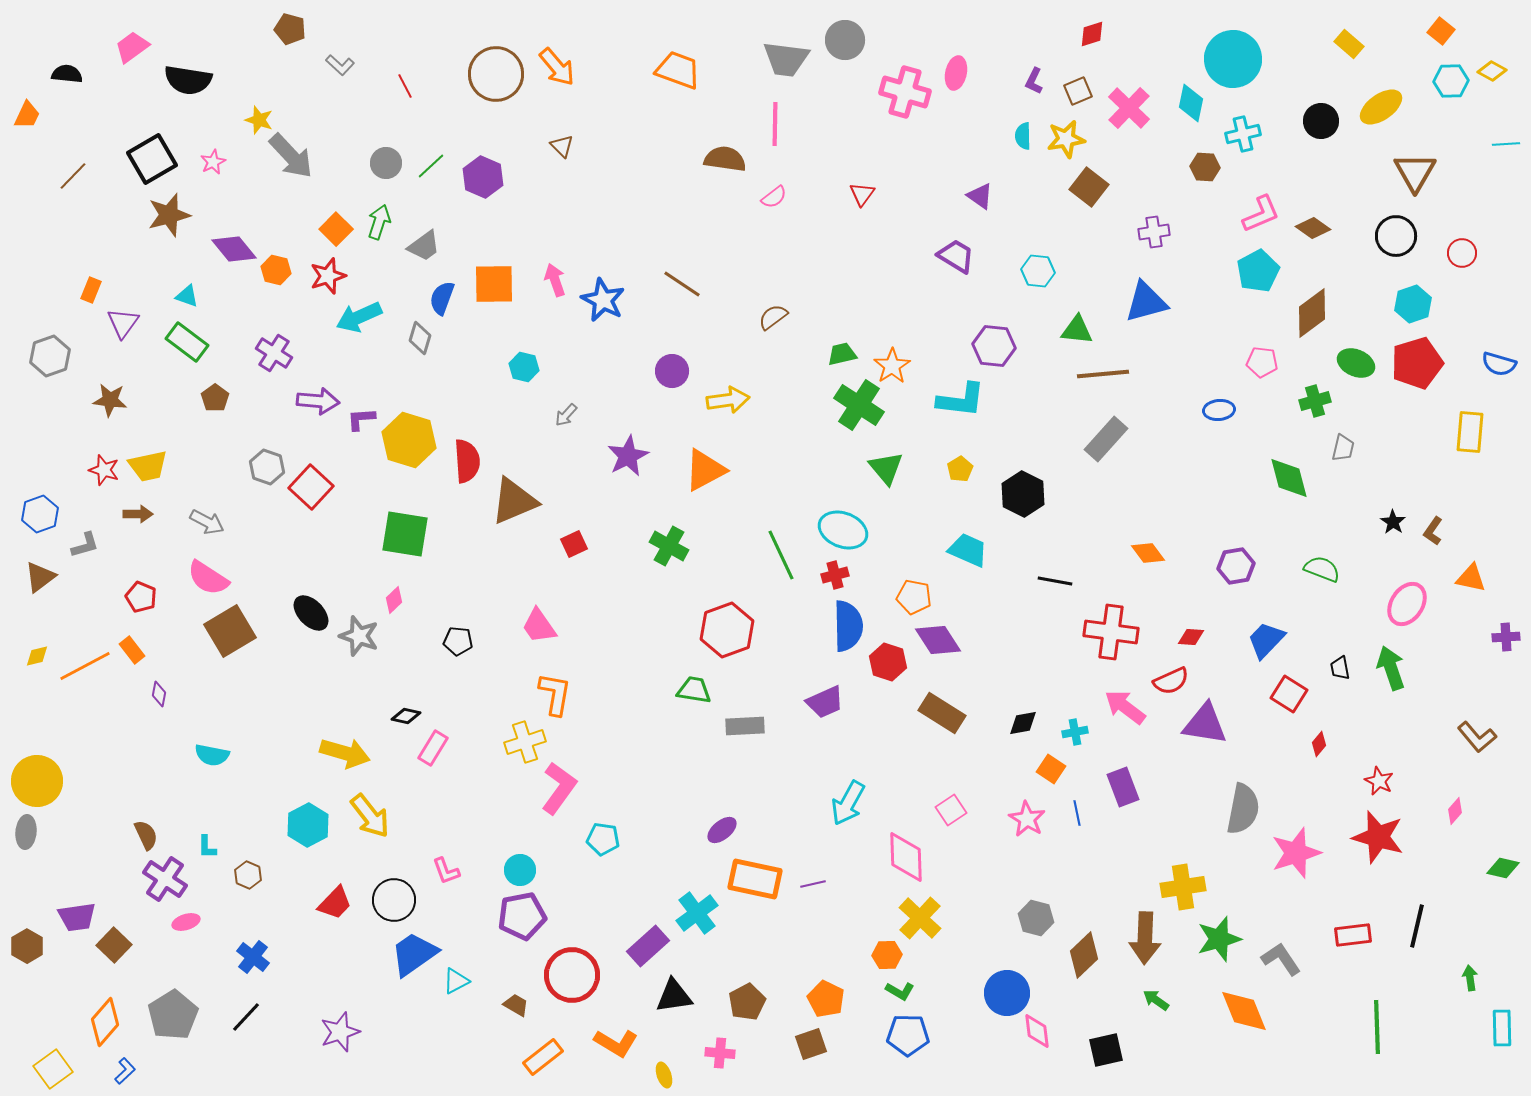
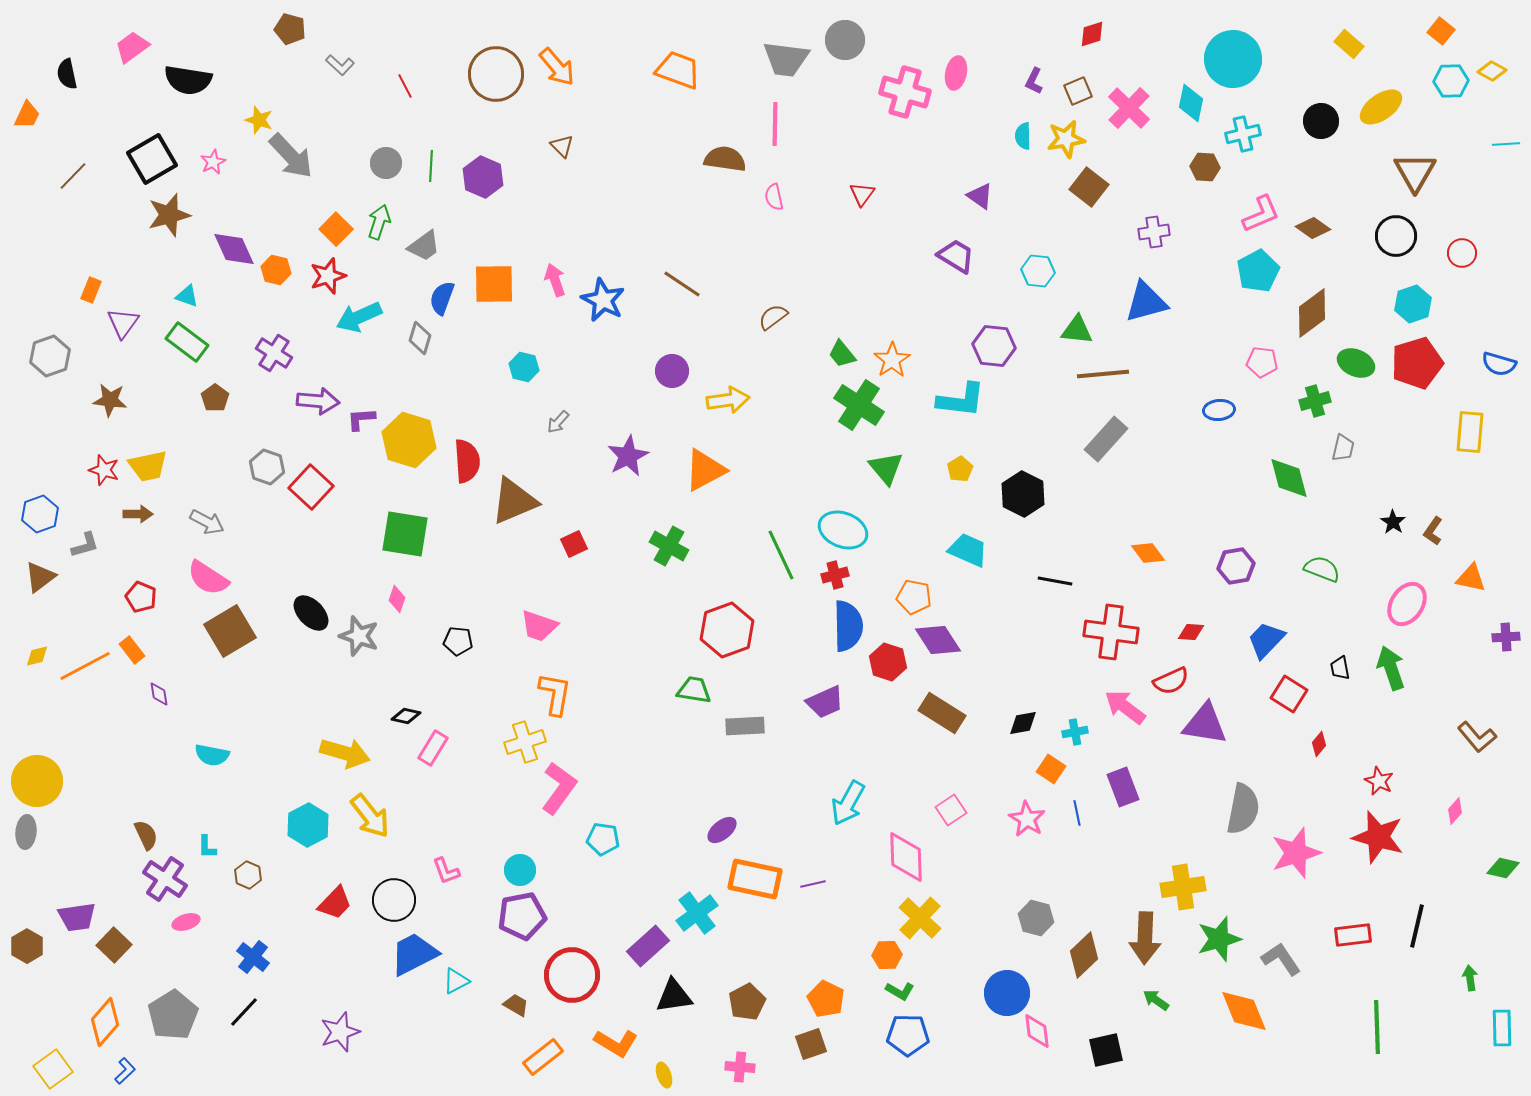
black semicircle at (67, 74): rotated 108 degrees counterclockwise
green line at (431, 166): rotated 44 degrees counterclockwise
pink semicircle at (774, 197): rotated 116 degrees clockwise
purple diamond at (234, 249): rotated 15 degrees clockwise
green trapezoid at (842, 354): rotated 116 degrees counterclockwise
orange star at (892, 366): moved 6 px up
gray arrow at (566, 415): moved 8 px left, 7 px down
pink diamond at (394, 600): moved 3 px right, 1 px up; rotated 28 degrees counterclockwise
pink trapezoid at (539, 626): rotated 36 degrees counterclockwise
red diamond at (1191, 637): moved 5 px up
purple diamond at (159, 694): rotated 20 degrees counterclockwise
blue trapezoid at (414, 954): rotated 8 degrees clockwise
black line at (246, 1017): moved 2 px left, 5 px up
pink cross at (720, 1053): moved 20 px right, 14 px down
